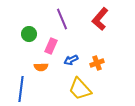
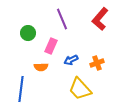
green circle: moved 1 px left, 1 px up
